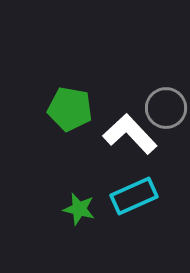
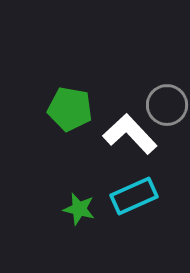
gray circle: moved 1 px right, 3 px up
